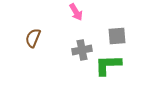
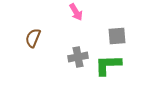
gray cross: moved 4 px left, 7 px down
